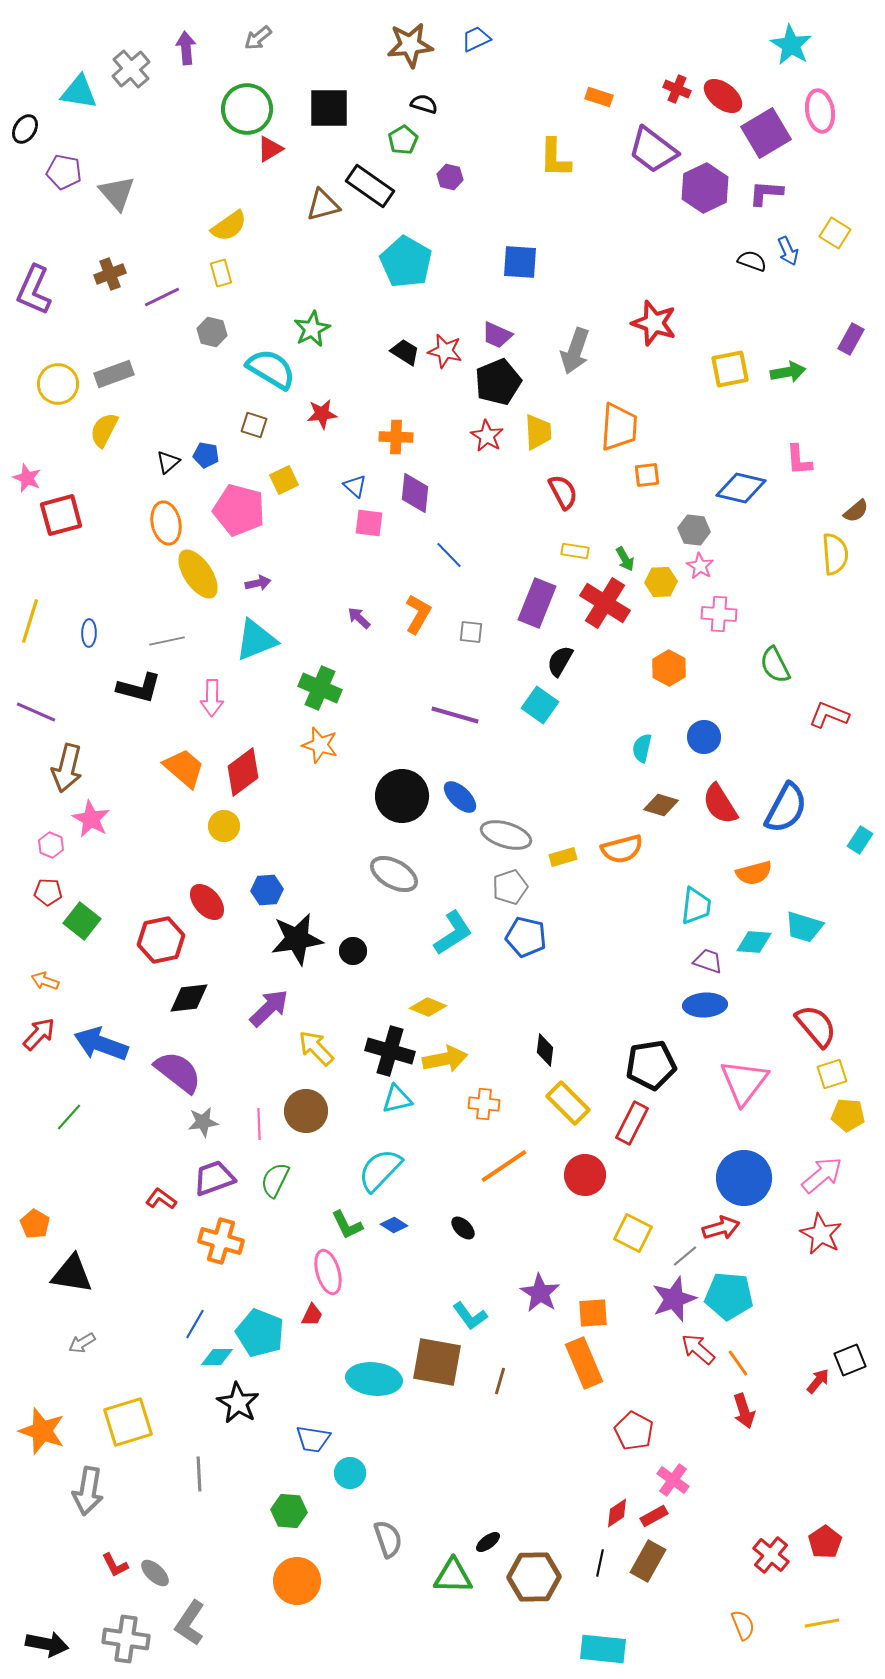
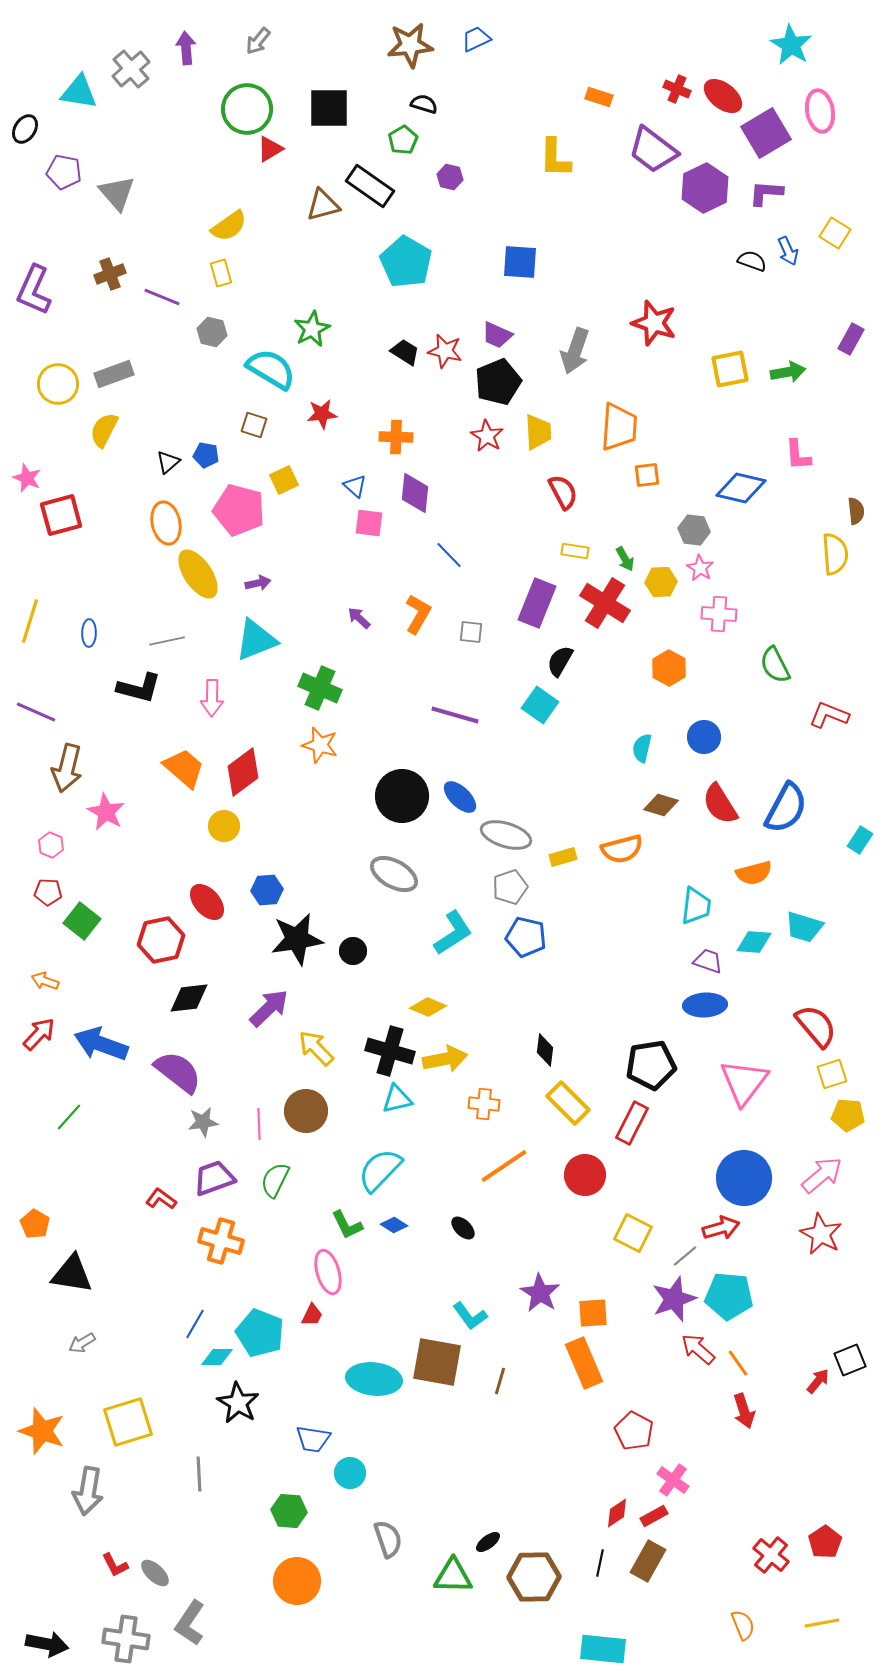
gray arrow at (258, 38): moved 3 px down; rotated 12 degrees counterclockwise
purple line at (162, 297): rotated 48 degrees clockwise
pink L-shape at (799, 460): moved 1 px left, 5 px up
brown semicircle at (856, 511): rotated 56 degrees counterclockwise
pink star at (700, 566): moved 2 px down
pink star at (91, 819): moved 15 px right, 7 px up
